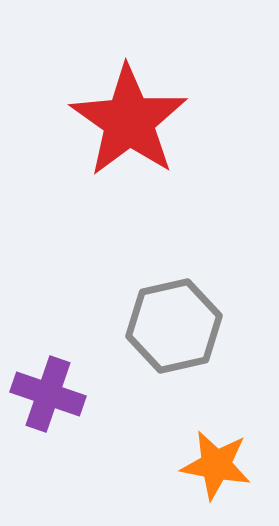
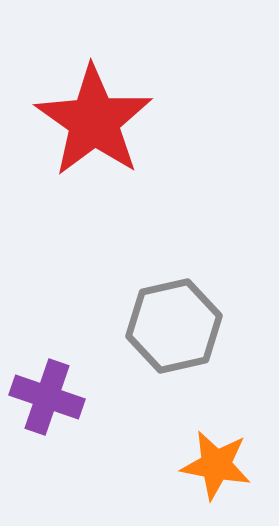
red star: moved 35 px left
purple cross: moved 1 px left, 3 px down
